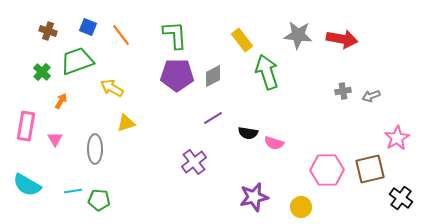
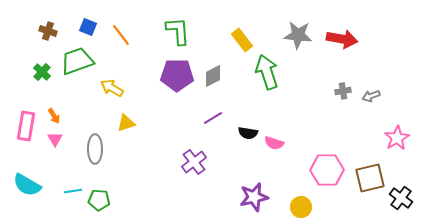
green L-shape: moved 3 px right, 4 px up
orange arrow: moved 7 px left, 15 px down; rotated 119 degrees clockwise
brown square: moved 9 px down
